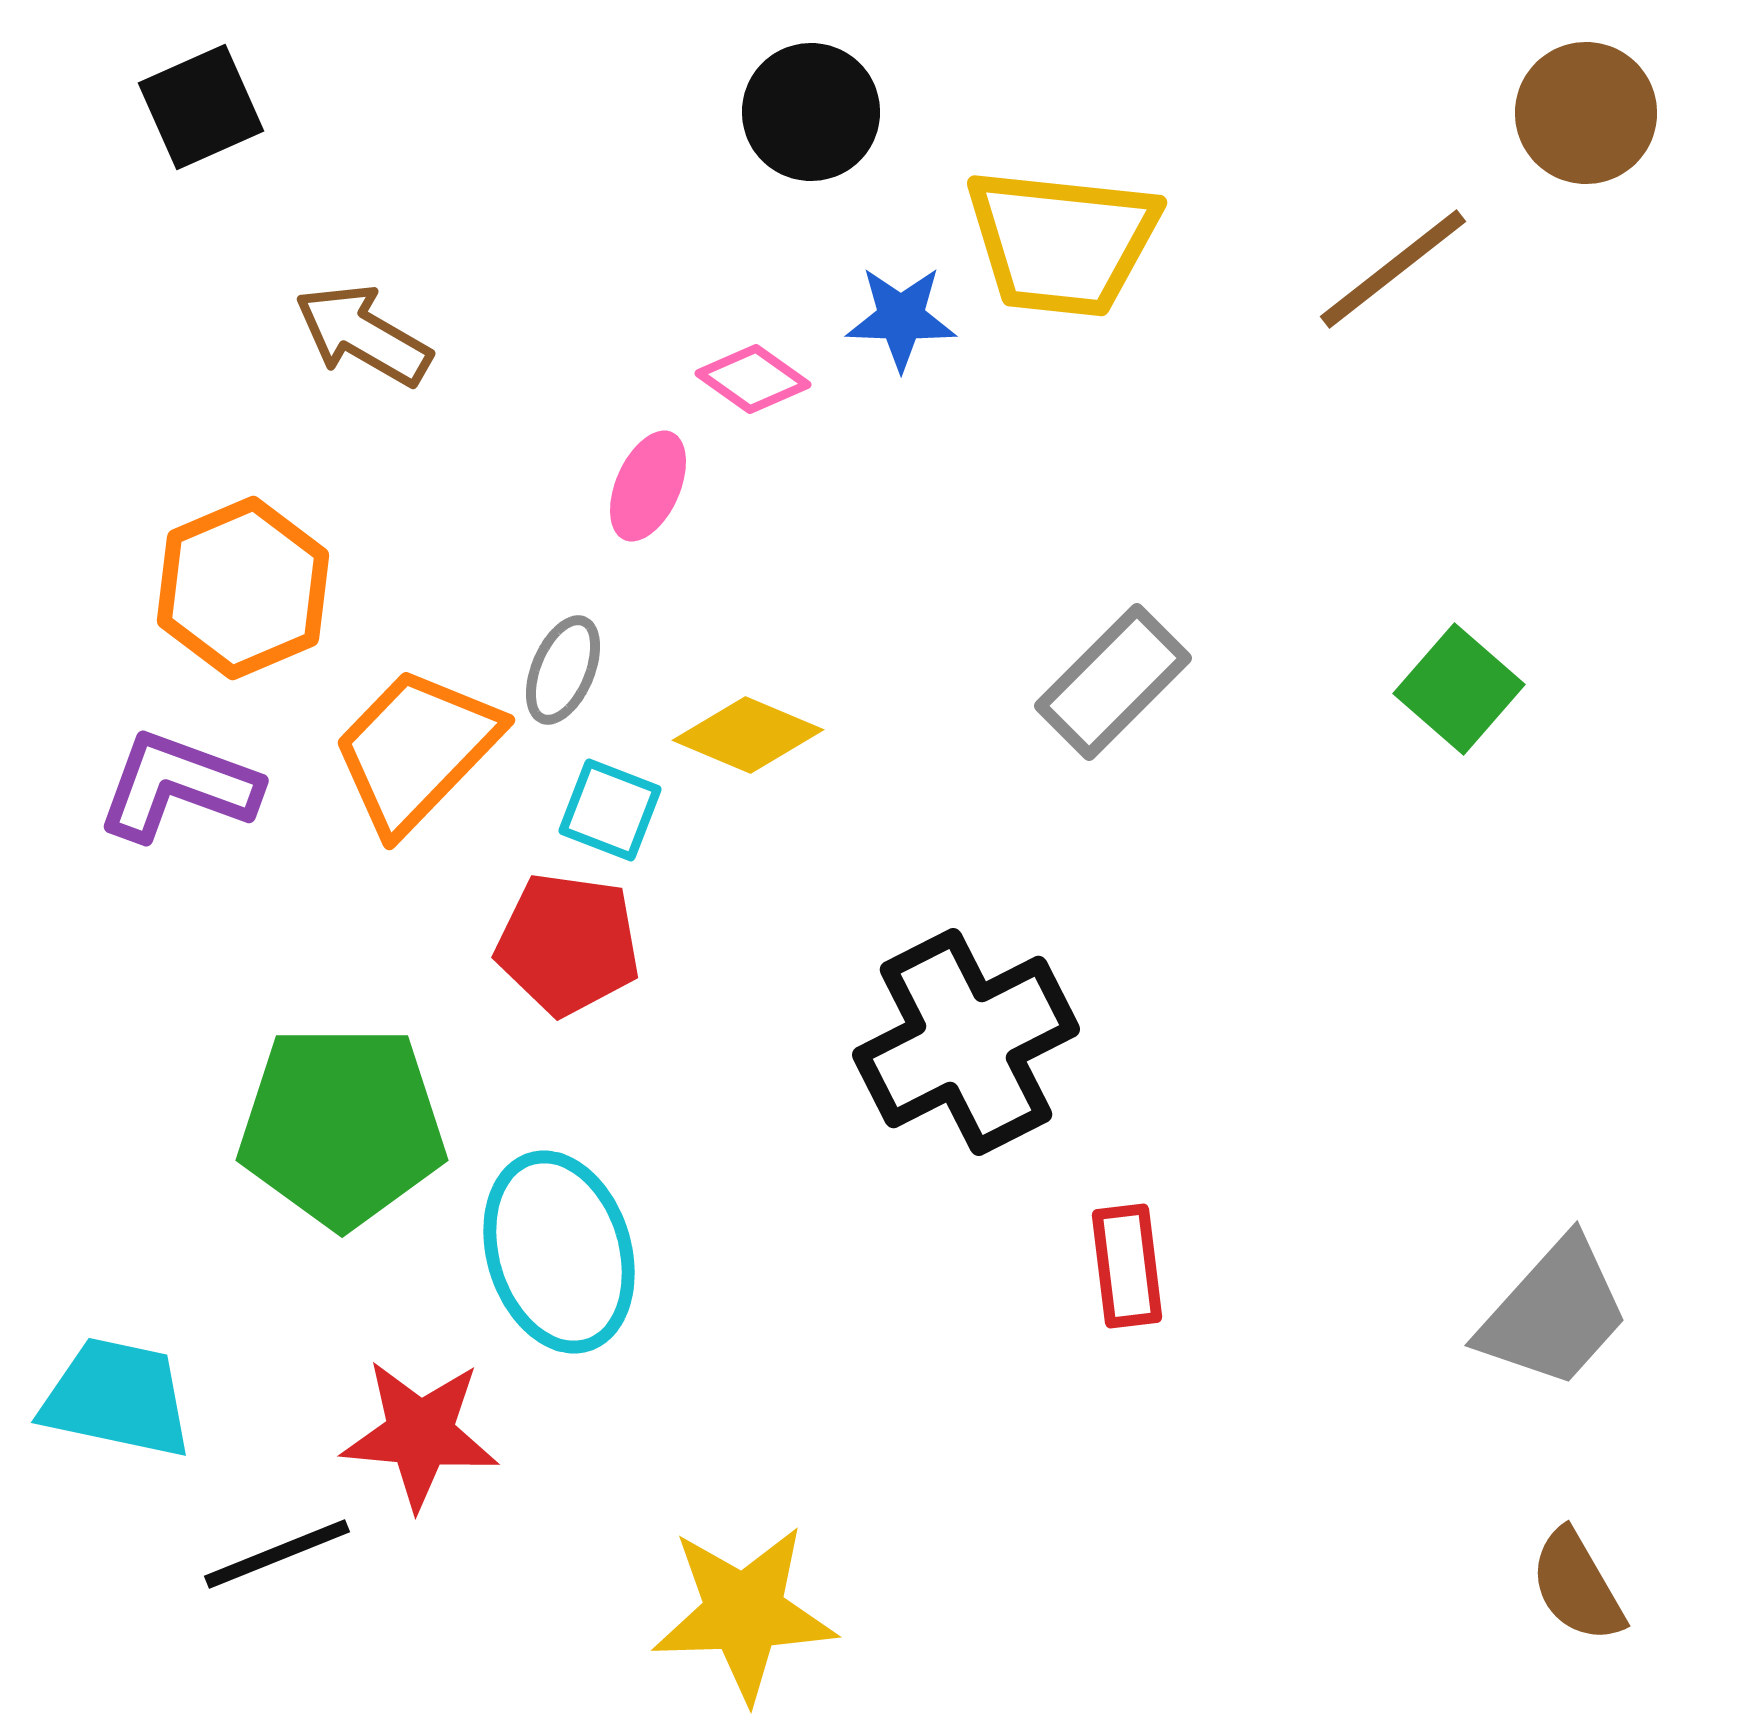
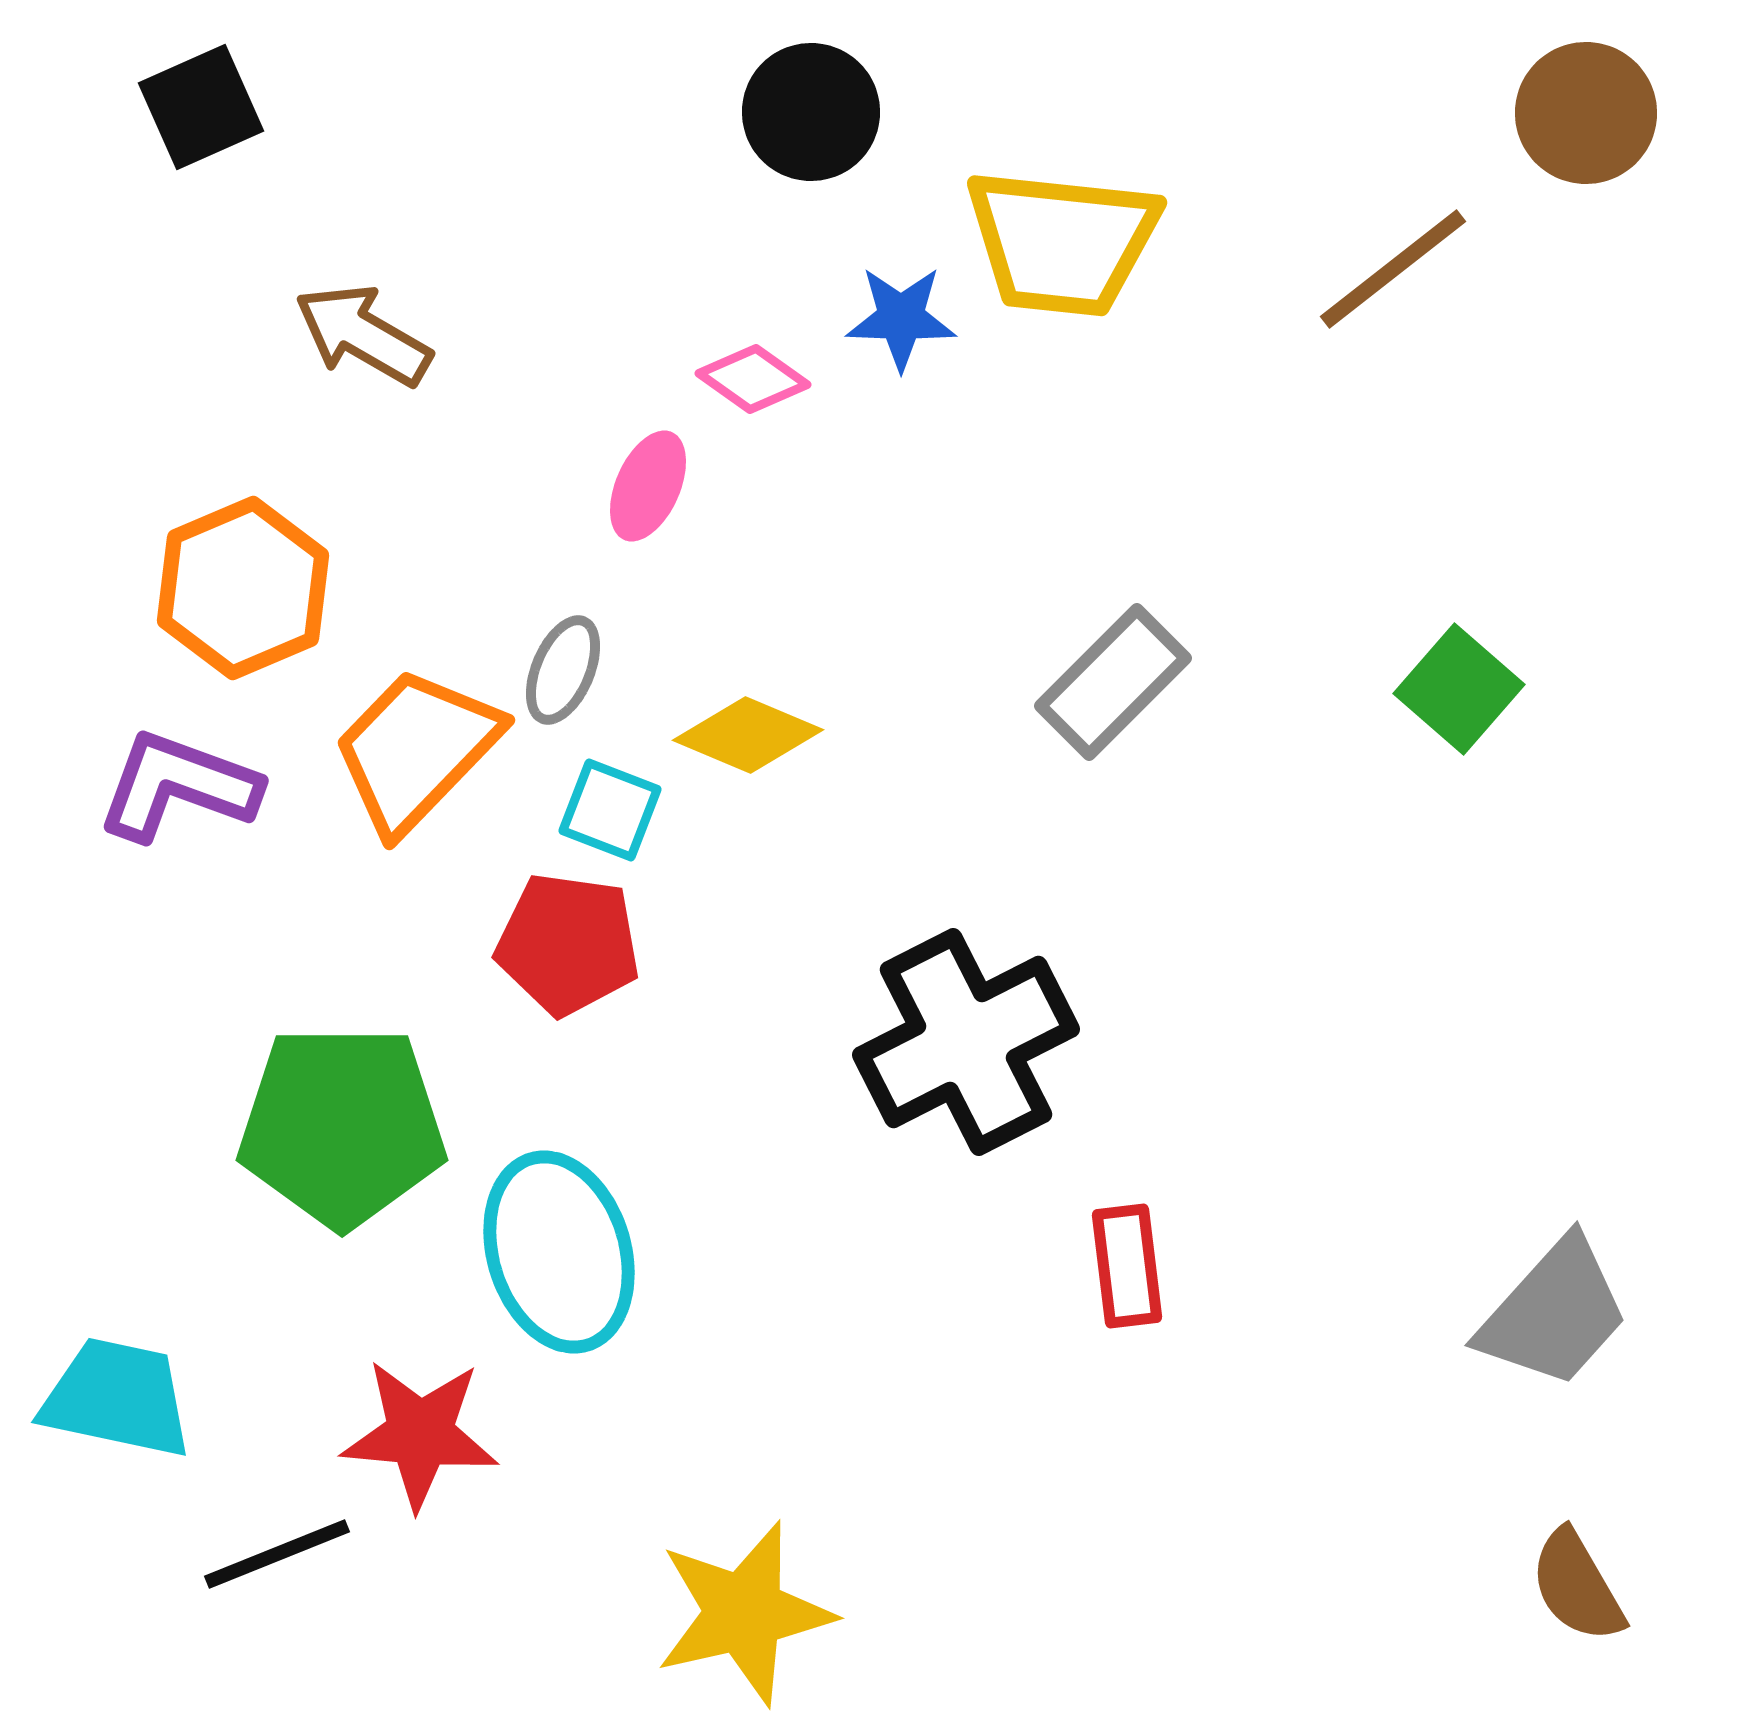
yellow star: rotated 11 degrees counterclockwise
